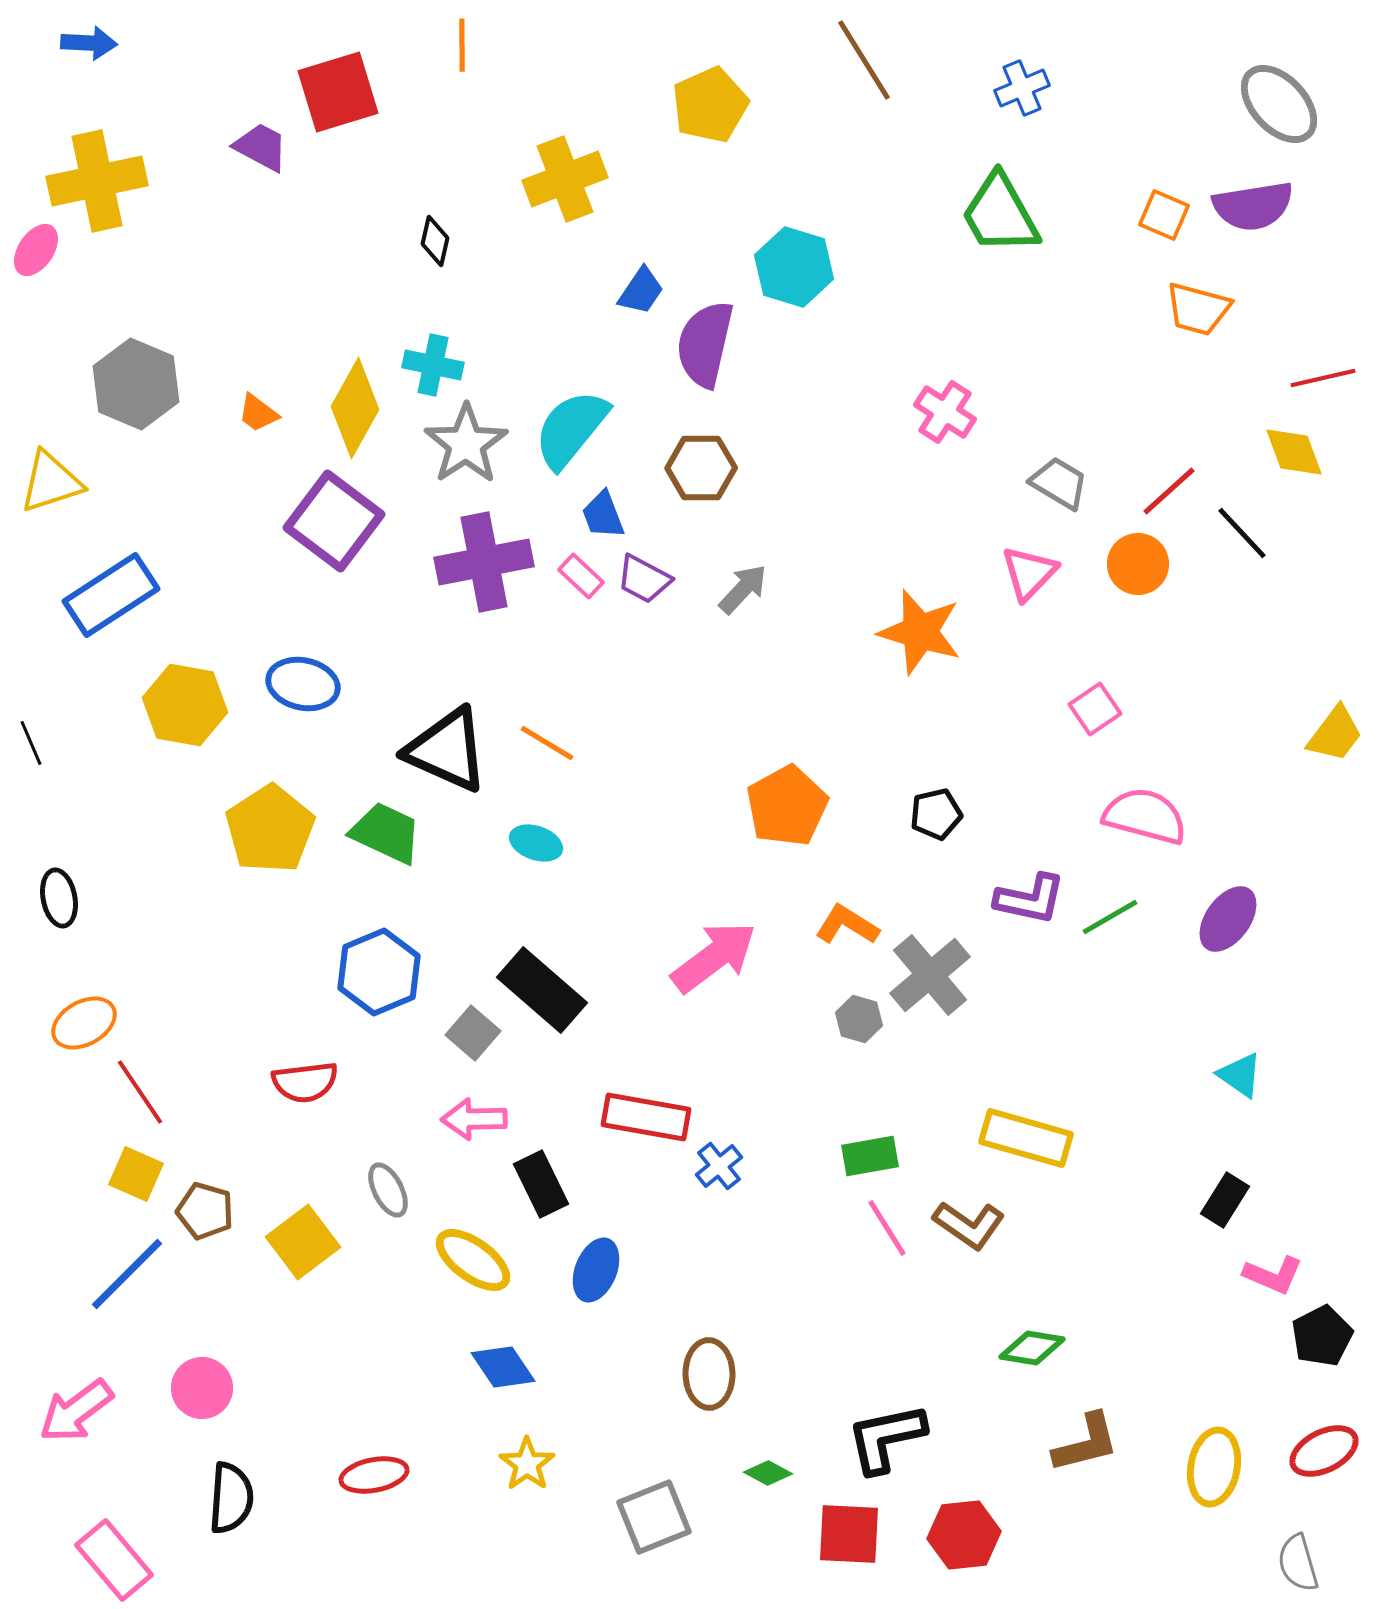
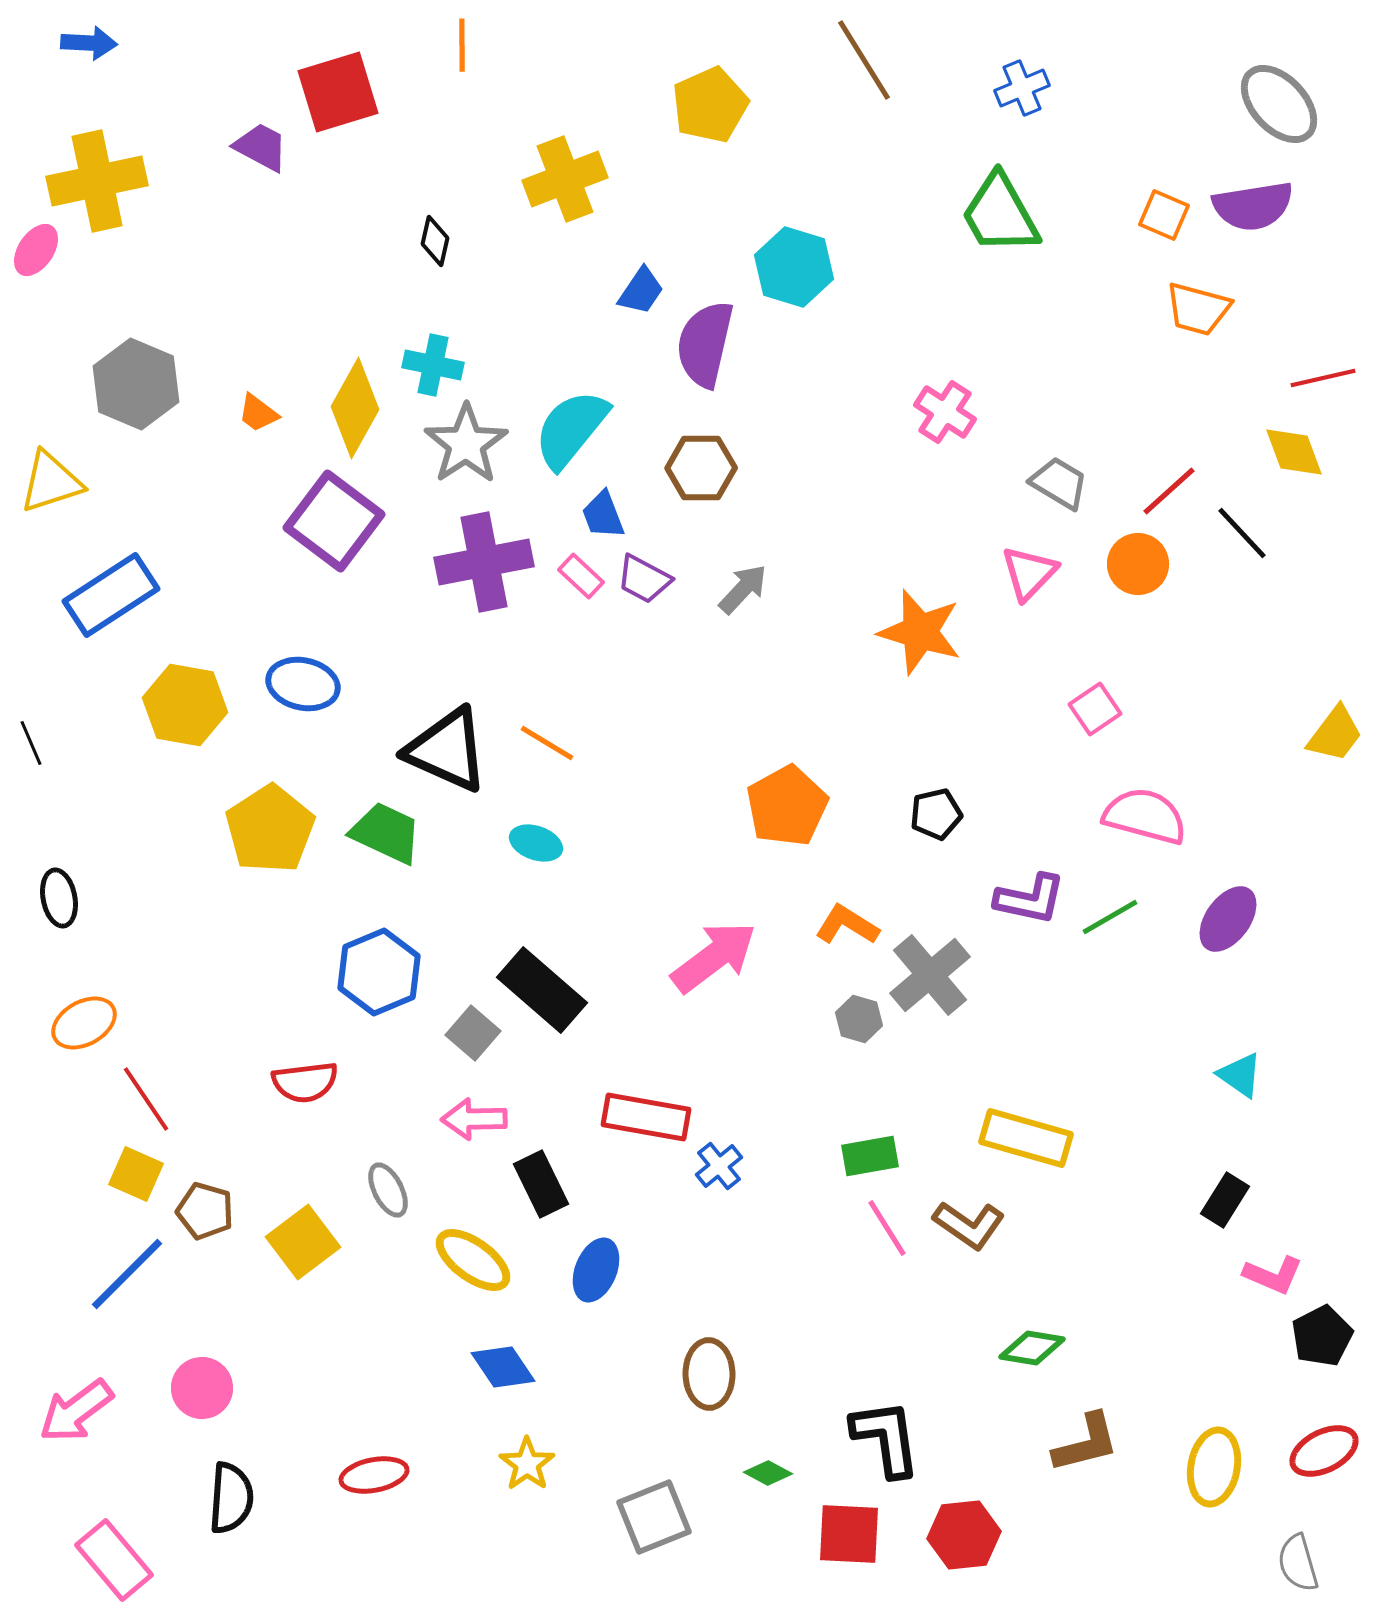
red line at (140, 1092): moved 6 px right, 7 px down
black L-shape at (886, 1438): rotated 94 degrees clockwise
